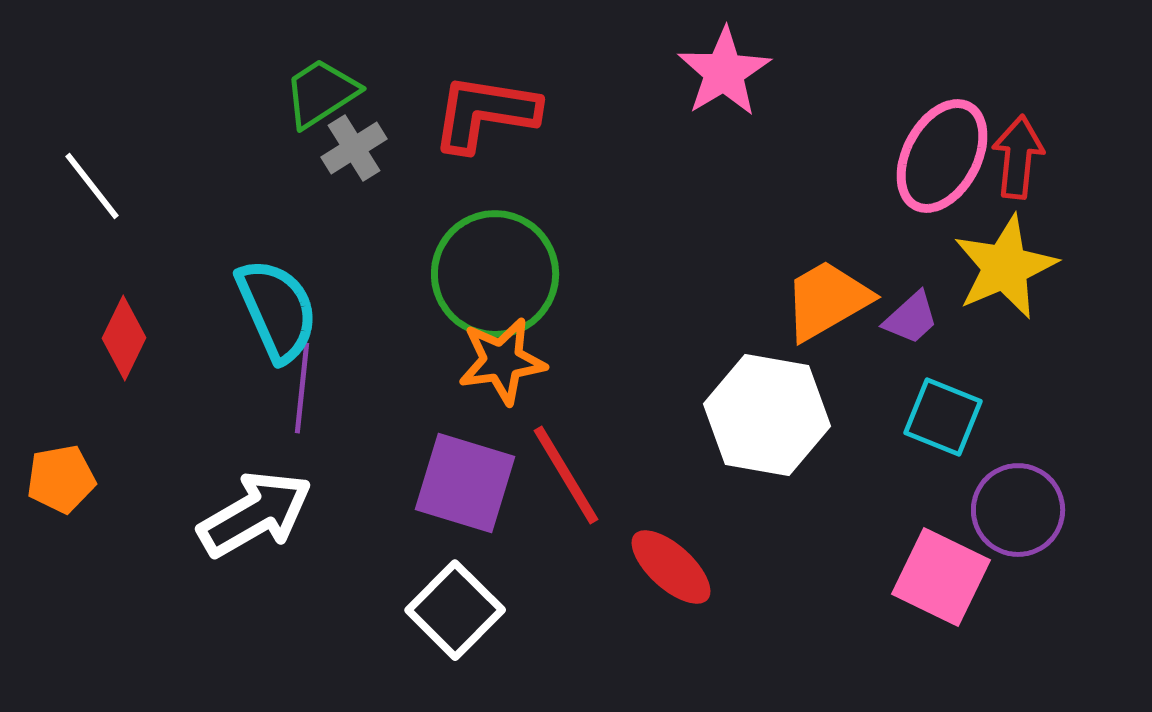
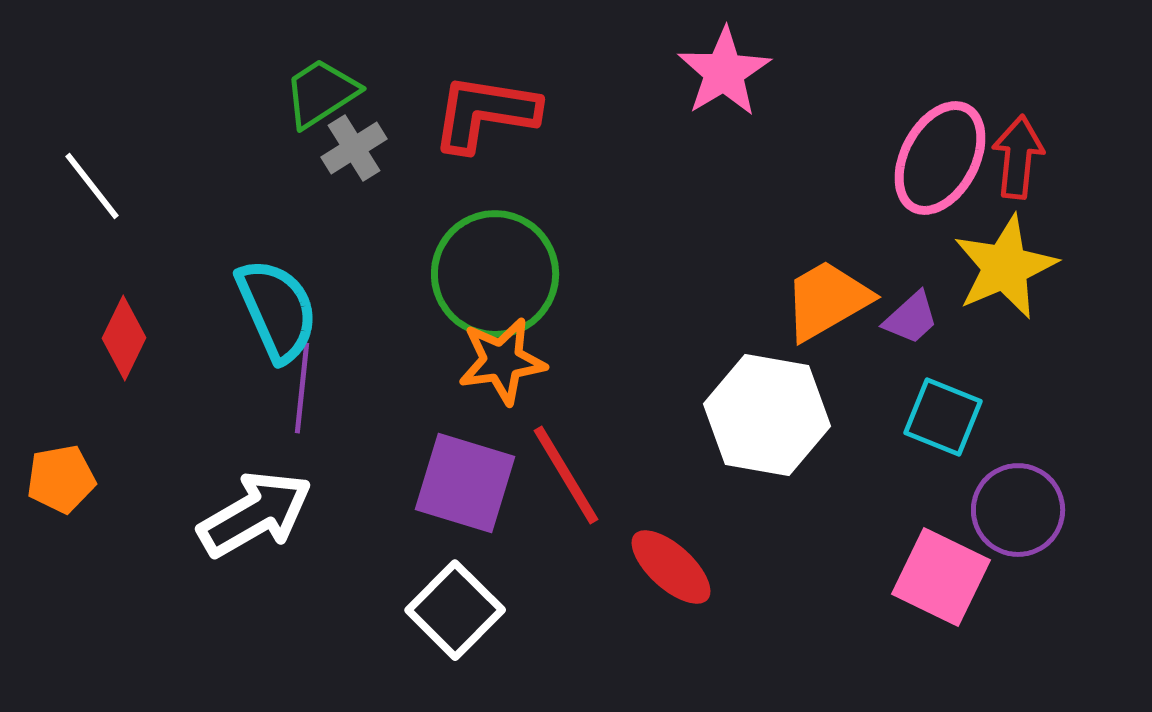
pink ellipse: moved 2 px left, 2 px down
